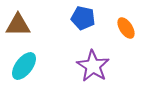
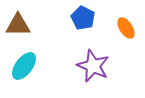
blue pentagon: rotated 15 degrees clockwise
purple star: rotated 8 degrees counterclockwise
